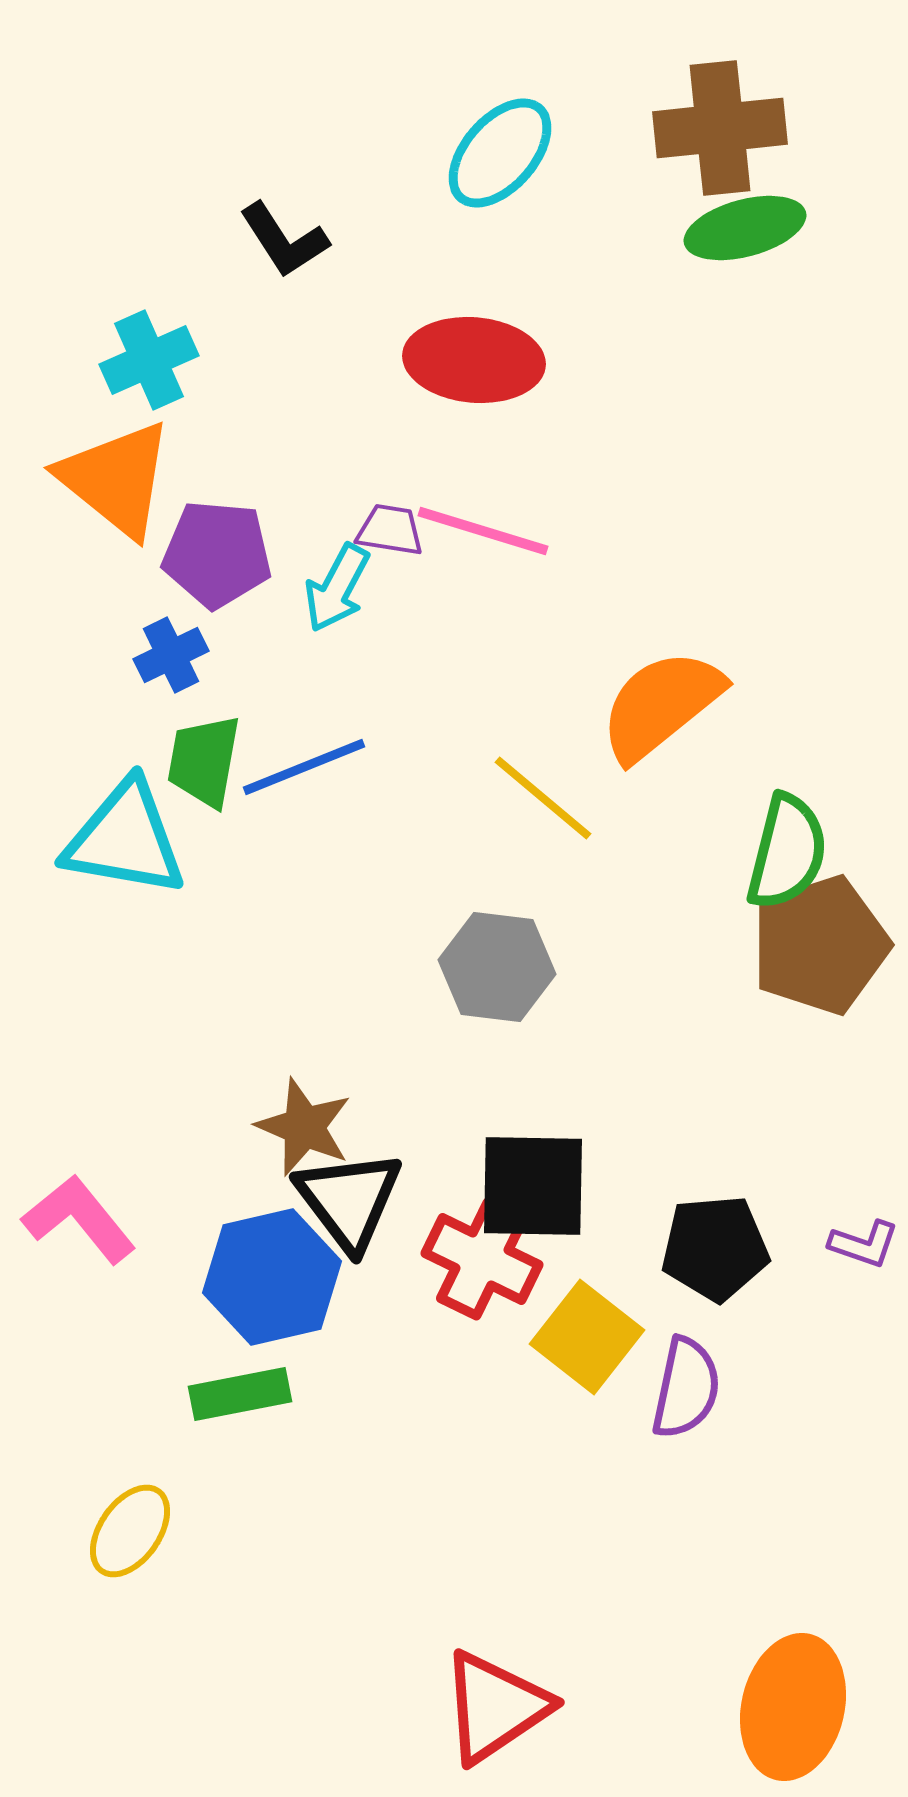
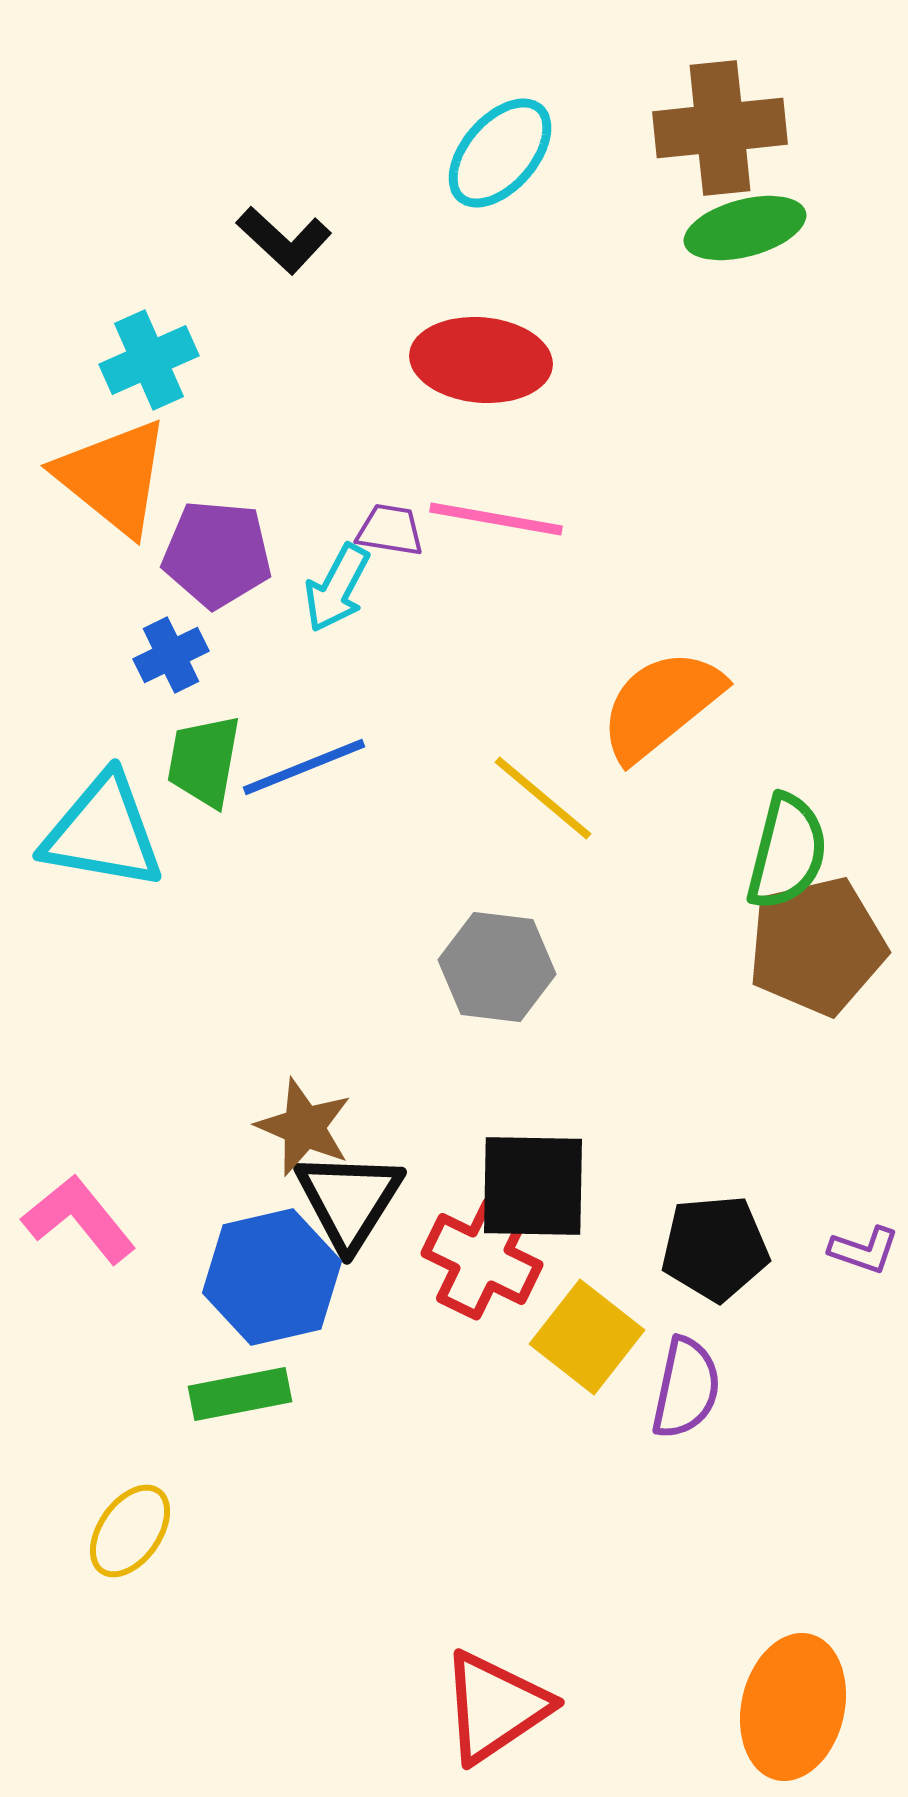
black L-shape: rotated 14 degrees counterclockwise
red ellipse: moved 7 px right
orange triangle: moved 3 px left, 2 px up
pink line: moved 13 px right, 12 px up; rotated 7 degrees counterclockwise
cyan triangle: moved 22 px left, 7 px up
brown pentagon: moved 3 px left, 1 px down; rotated 5 degrees clockwise
black triangle: rotated 9 degrees clockwise
purple L-shape: moved 6 px down
